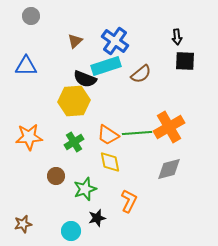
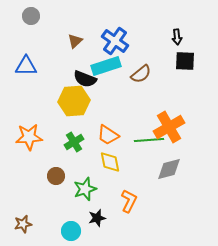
green line: moved 12 px right, 7 px down
